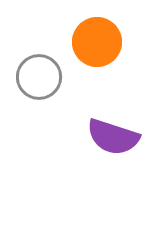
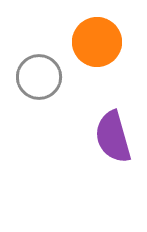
purple semicircle: rotated 56 degrees clockwise
